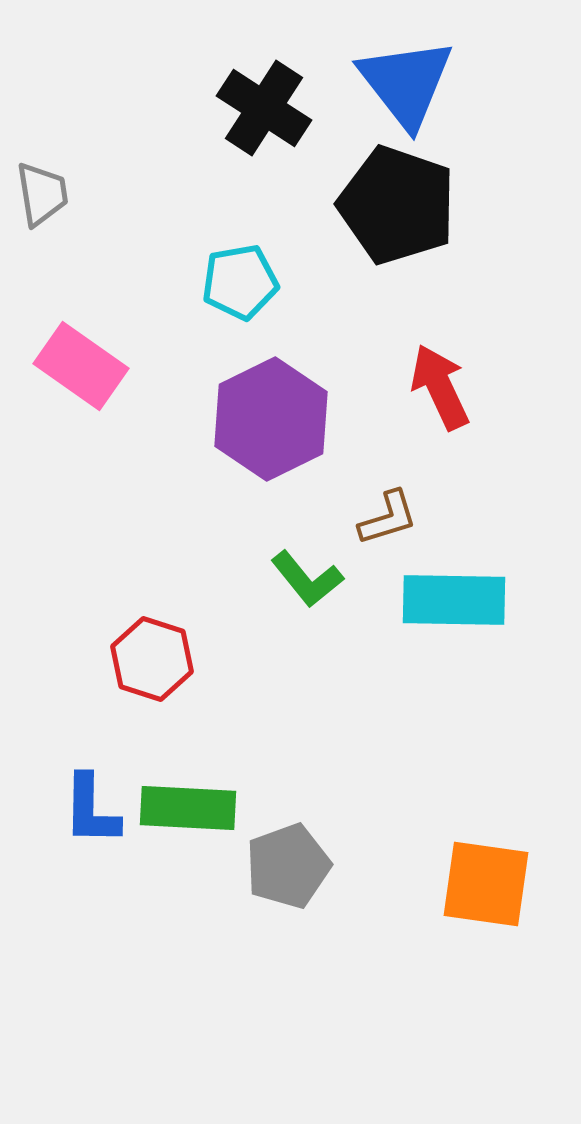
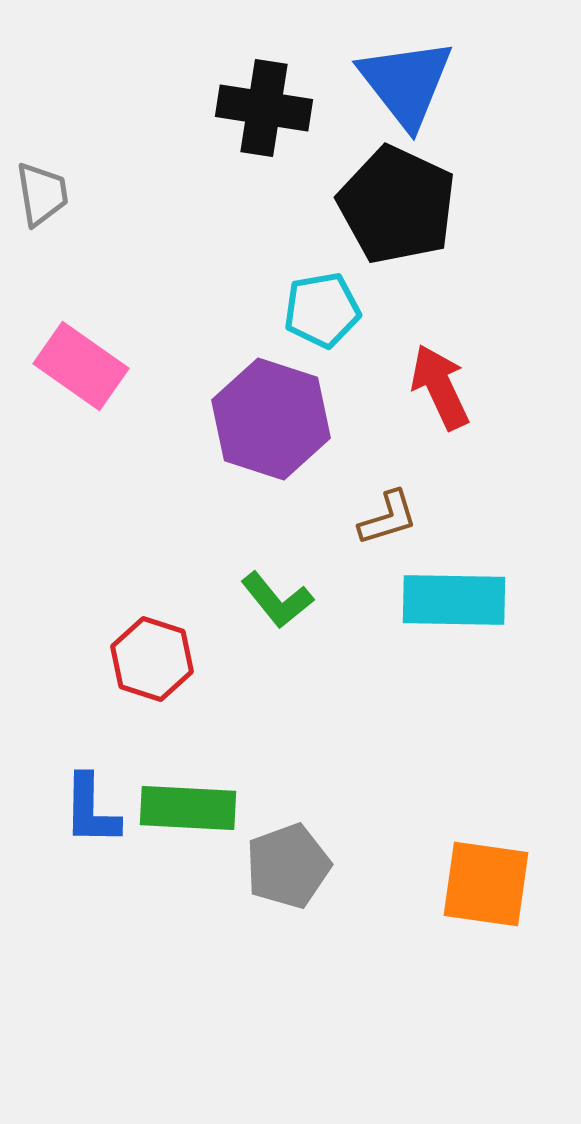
black cross: rotated 24 degrees counterclockwise
black pentagon: rotated 6 degrees clockwise
cyan pentagon: moved 82 px right, 28 px down
purple hexagon: rotated 16 degrees counterclockwise
green L-shape: moved 30 px left, 21 px down
